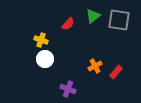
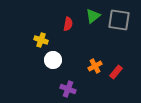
red semicircle: rotated 32 degrees counterclockwise
white circle: moved 8 px right, 1 px down
